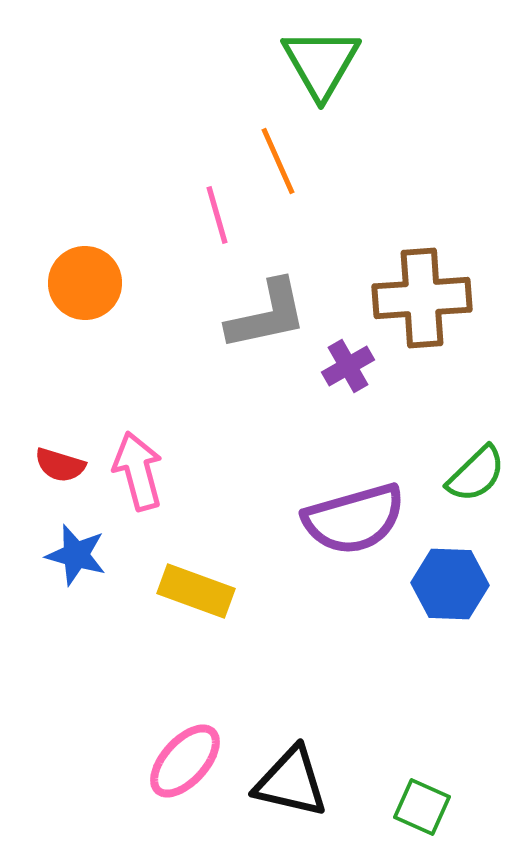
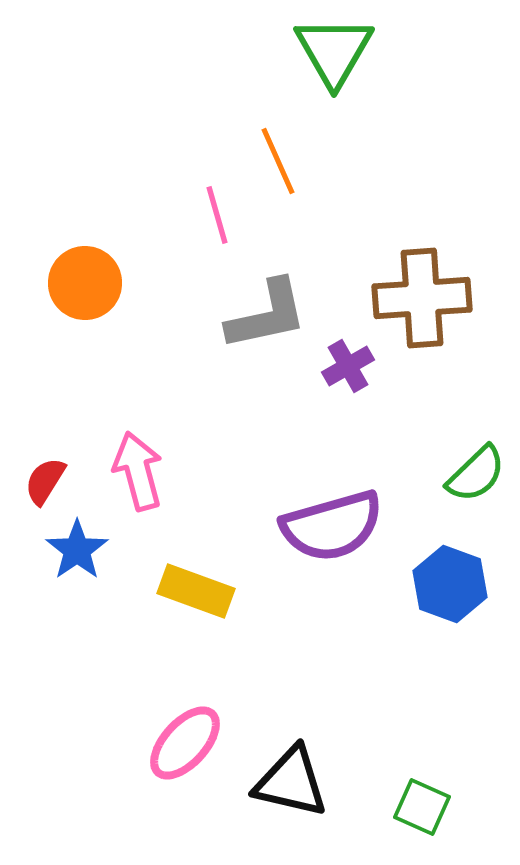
green triangle: moved 13 px right, 12 px up
red semicircle: moved 15 px left, 16 px down; rotated 105 degrees clockwise
purple semicircle: moved 22 px left, 7 px down
blue star: moved 1 px right, 5 px up; rotated 22 degrees clockwise
blue hexagon: rotated 18 degrees clockwise
pink ellipse: moved 18 px up
